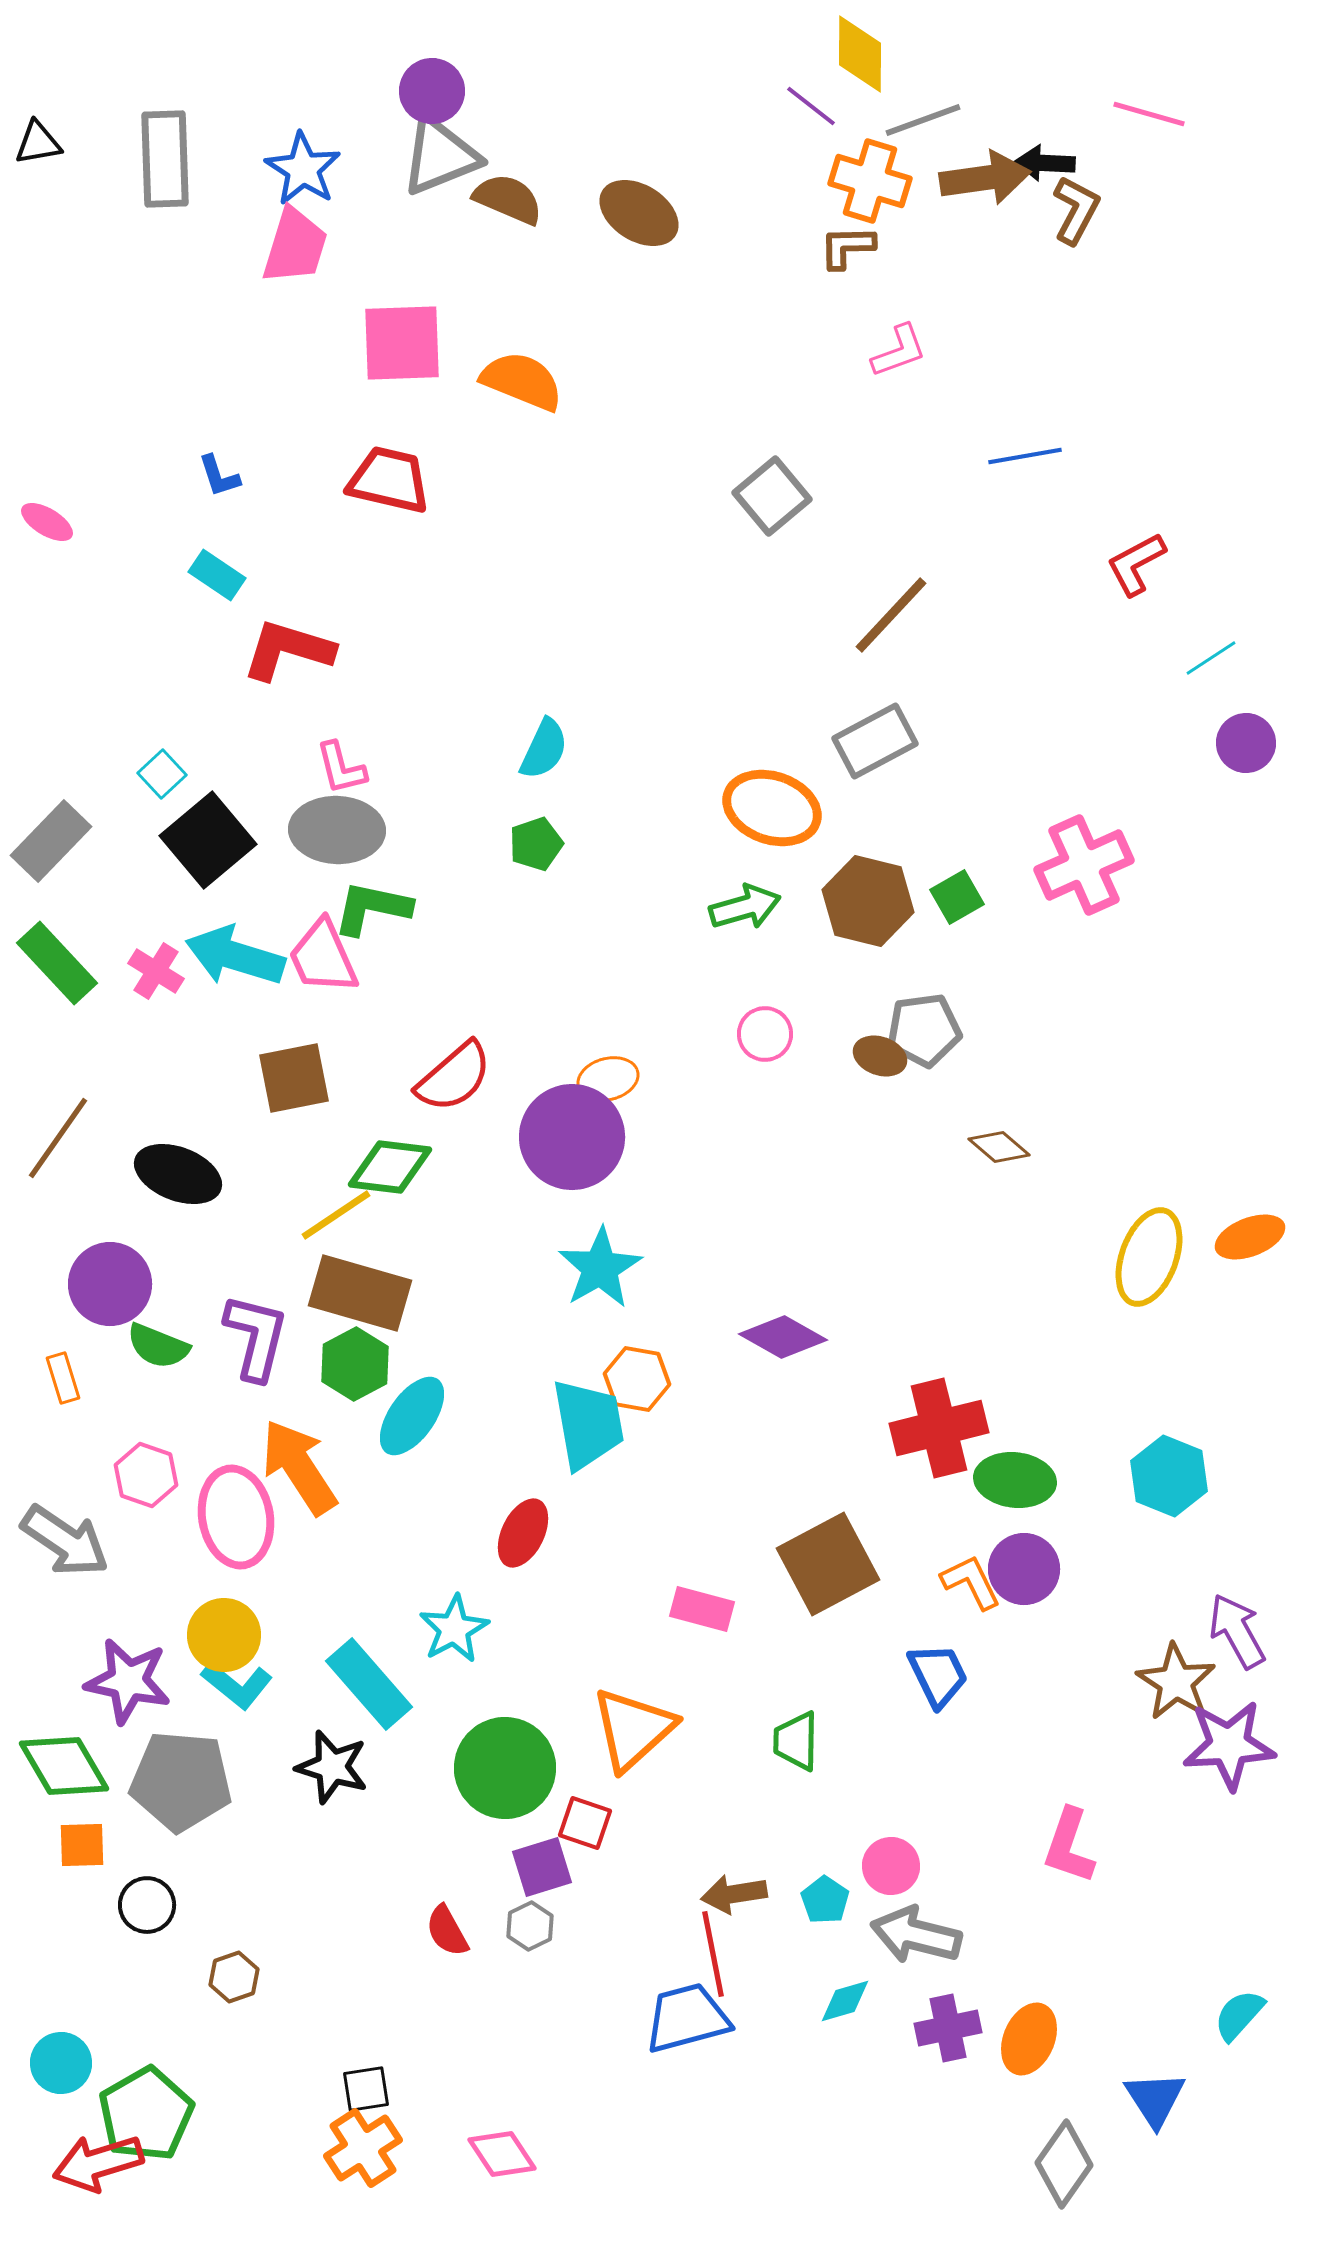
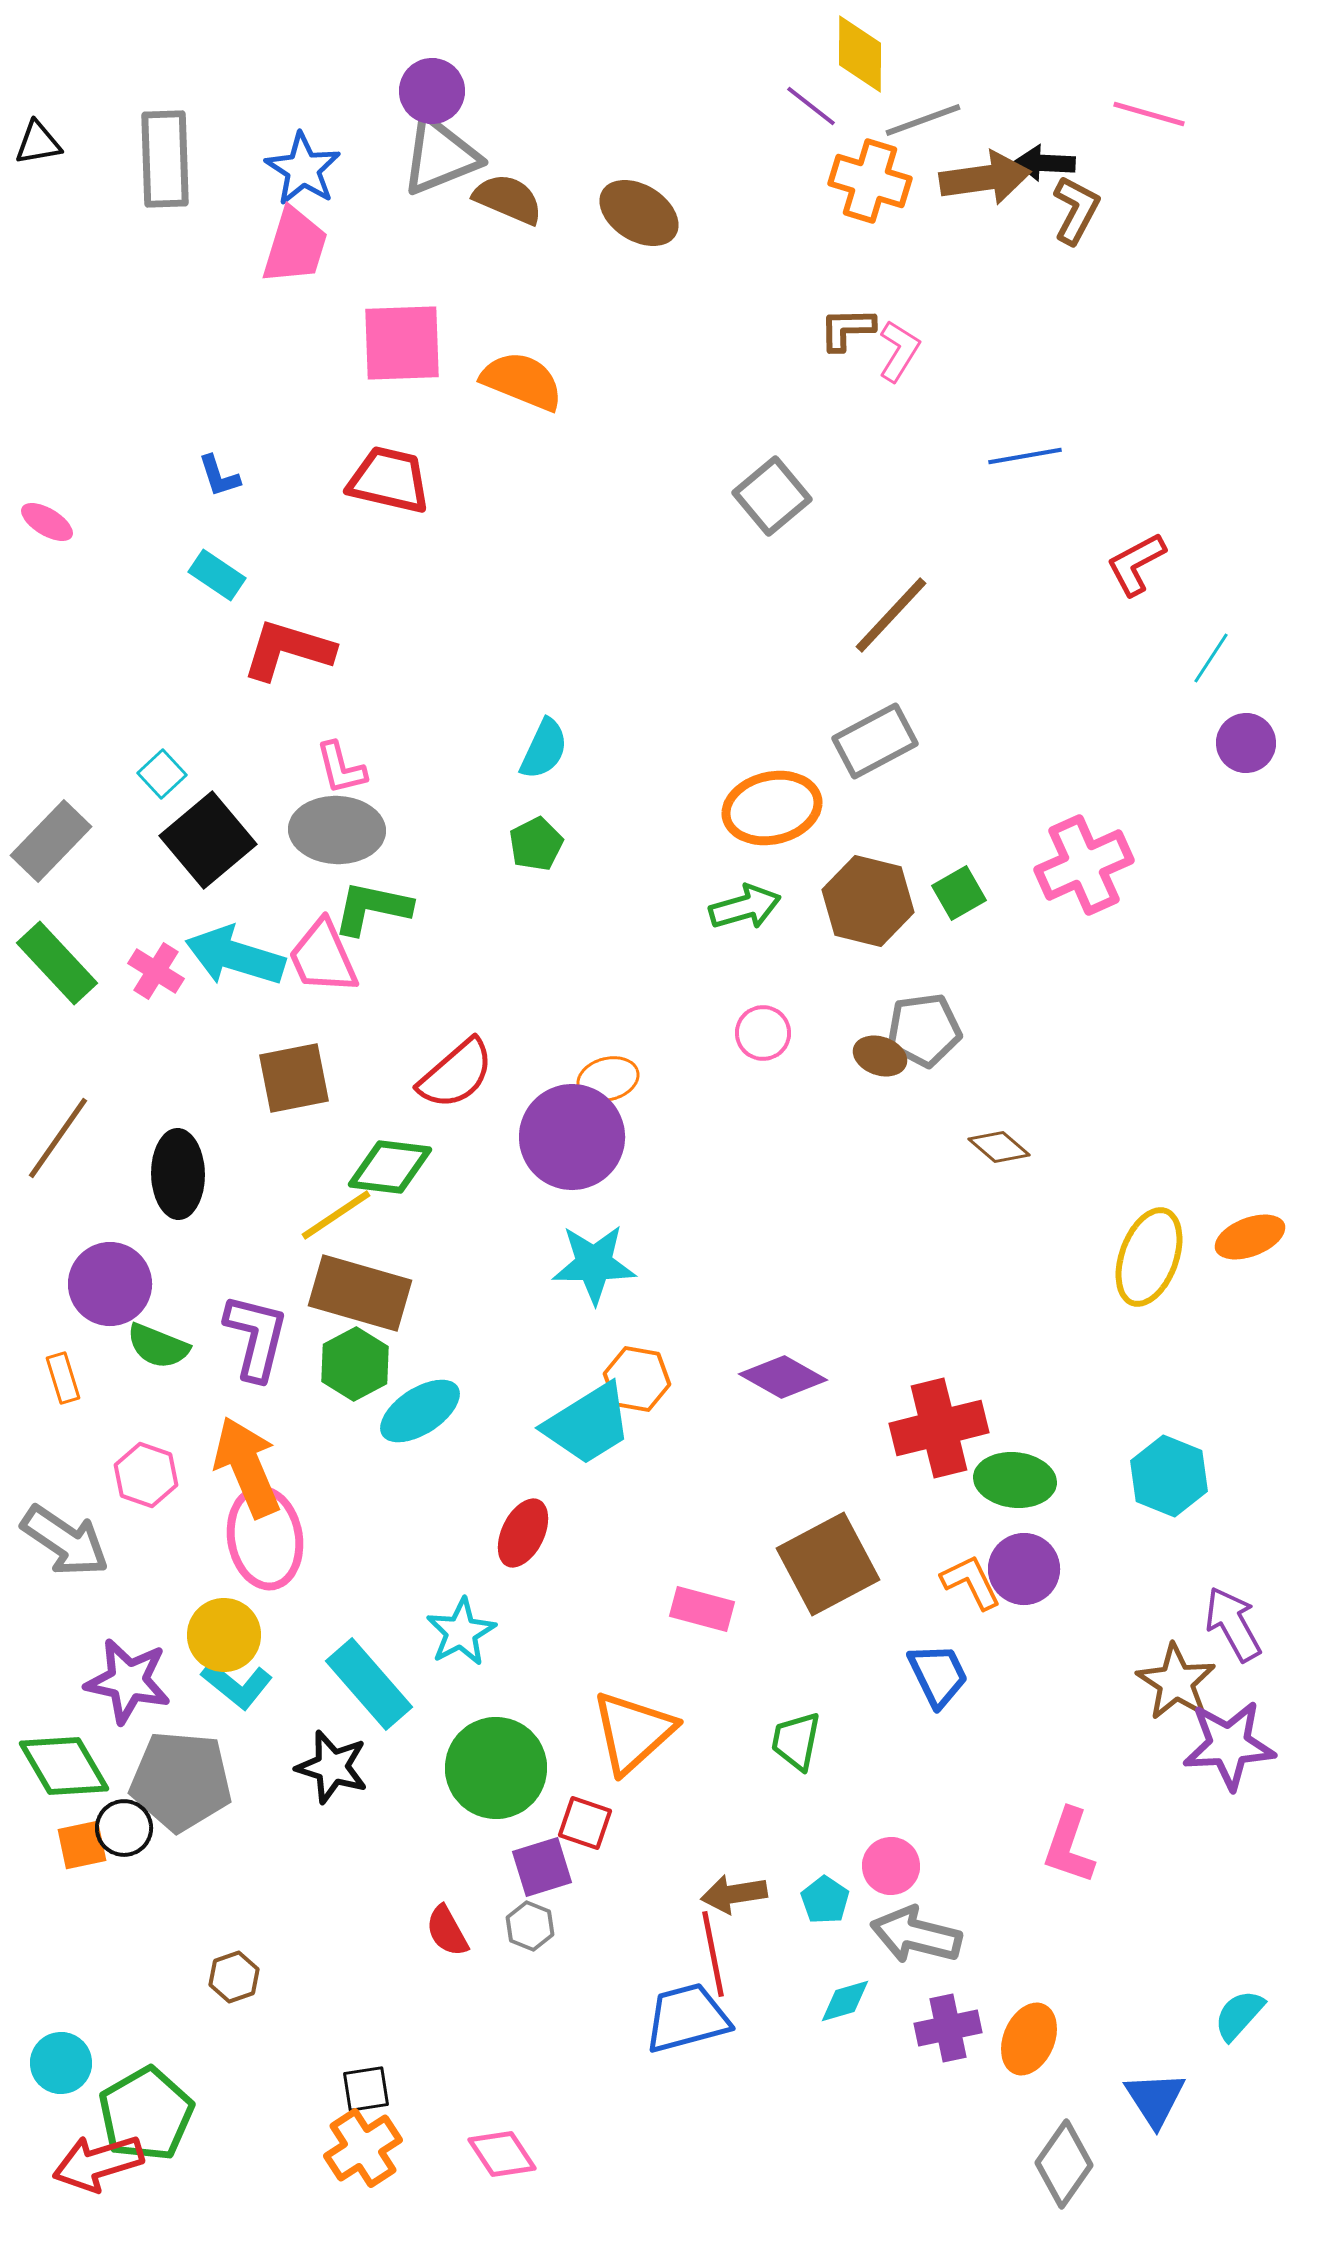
brown L-shape at (847, 247): moved 82 px down
pink L-shape at (899, 351): rotated 38 degrees counterclockwise
cyan line at (1211, 658): rotated 24 degrees counterclockwise
orange ellipse at (772, 808): rotated 32 degrees counterclockwise
green pentagon at (536, 844): rotated 8 degrees counterclockwise
green square at (957, 897): moved 2 px right, 4 px up
pink circle at (765, 1034): moved 2 px left, 1 px up
red semicircle at (454, 1077): moved 2 px right, 3 px up
black ellipse at (178, 1174): rotated 68 degrees clockwise
cyan star at (600, 1268): moved 6 px left, 4 px up; rotated 30 degrees clockwise
purple diamond at (783, 1337): moved 40 px down
cyan ellipse at (412, 1416): moved 8 px right, 5 px up; rotated 22 degrees clockwise
cyan trapezoid at (588, 1424): rotated 68 degrees clockwise
orange arrow at (299, 1467): moved 52 px left; rotated 10 degrees clockwise
pink ellipse at (236, 1517): moved 29 px right, 21 px down
cyan star at (454, 1629): moved 7 px right, 3 px down
purple arrow at (1237, 1631): moved 4 px left, 7 px up
orange triangle at (633, 1729): moved 3 px down
green trapezoid at (796, 1741): rotated 10 degrees clockwise
green circle at (505, 1768): moved 9 px left
orange square at (82, 1845): rotated 10 degrees counterclockwise
black circle at (147, 1905): moved 23 px left, 77 px up
gray hexagon at (530, 1926): rotated 12 degrees counterclockwise
